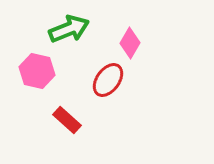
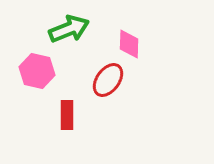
pink diamond: moved 1 px left, 1 px down; rotated 28 degrees counterclockwise
red rectangle: moved 5 px up; rotated 48 degrees clockwise
